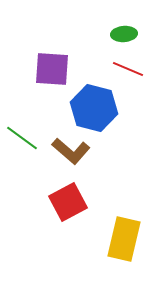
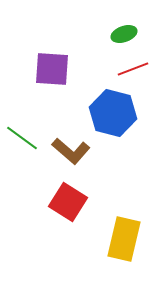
green ellipse: rotated 15 degrees counterclockwise
red line: moved 5 px right; rotated 44 degrees counterclockwise
blue hexagon: moved 19 px right, 5 px down
red square: rotated 30 degrees counterclockwise
